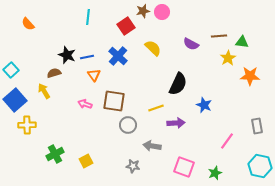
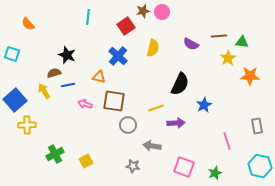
yellow semicircle: rotated 60 degrees clockwise
blue line: moved 19 px left, 28 px down
cyan square: moved 1 px right, 16 px up; rotated 28 degrees counterclockwise
orange triangle: moved 5 px right, 2 px down; rotated 40 degrees counterclockwise
black semicircle: moved 2 px right
blue star: rotated 21 degrees clockwise
pink line: rotated 54 degrees counterclockwise
